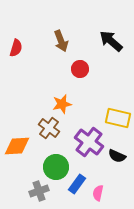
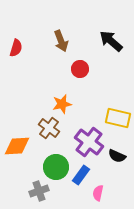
blue rectangle: moved 4 px right, 9 px up
